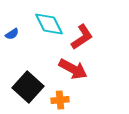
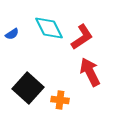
cyan diamond: moved 4 px down
red arrow: moved 17 px right, 3 px down; rotated 144 degrees counterclockwise
black square: moved 1 px down
orange cross: rotated 12 degrees clockwise
